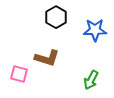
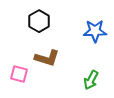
black hexagon: moved 17 px left, 4 px down
blue star: moved 1 px down
